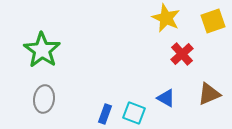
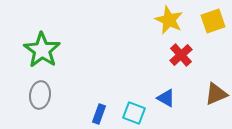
yellow star: moved 3 px right, 2 px down
red cross: moved 1 px left, 1 px down
brown triangle: moved 7 px right
gray ellipse: moved 4 px left, 4 px up
blue rectangle: moved 6 px left
